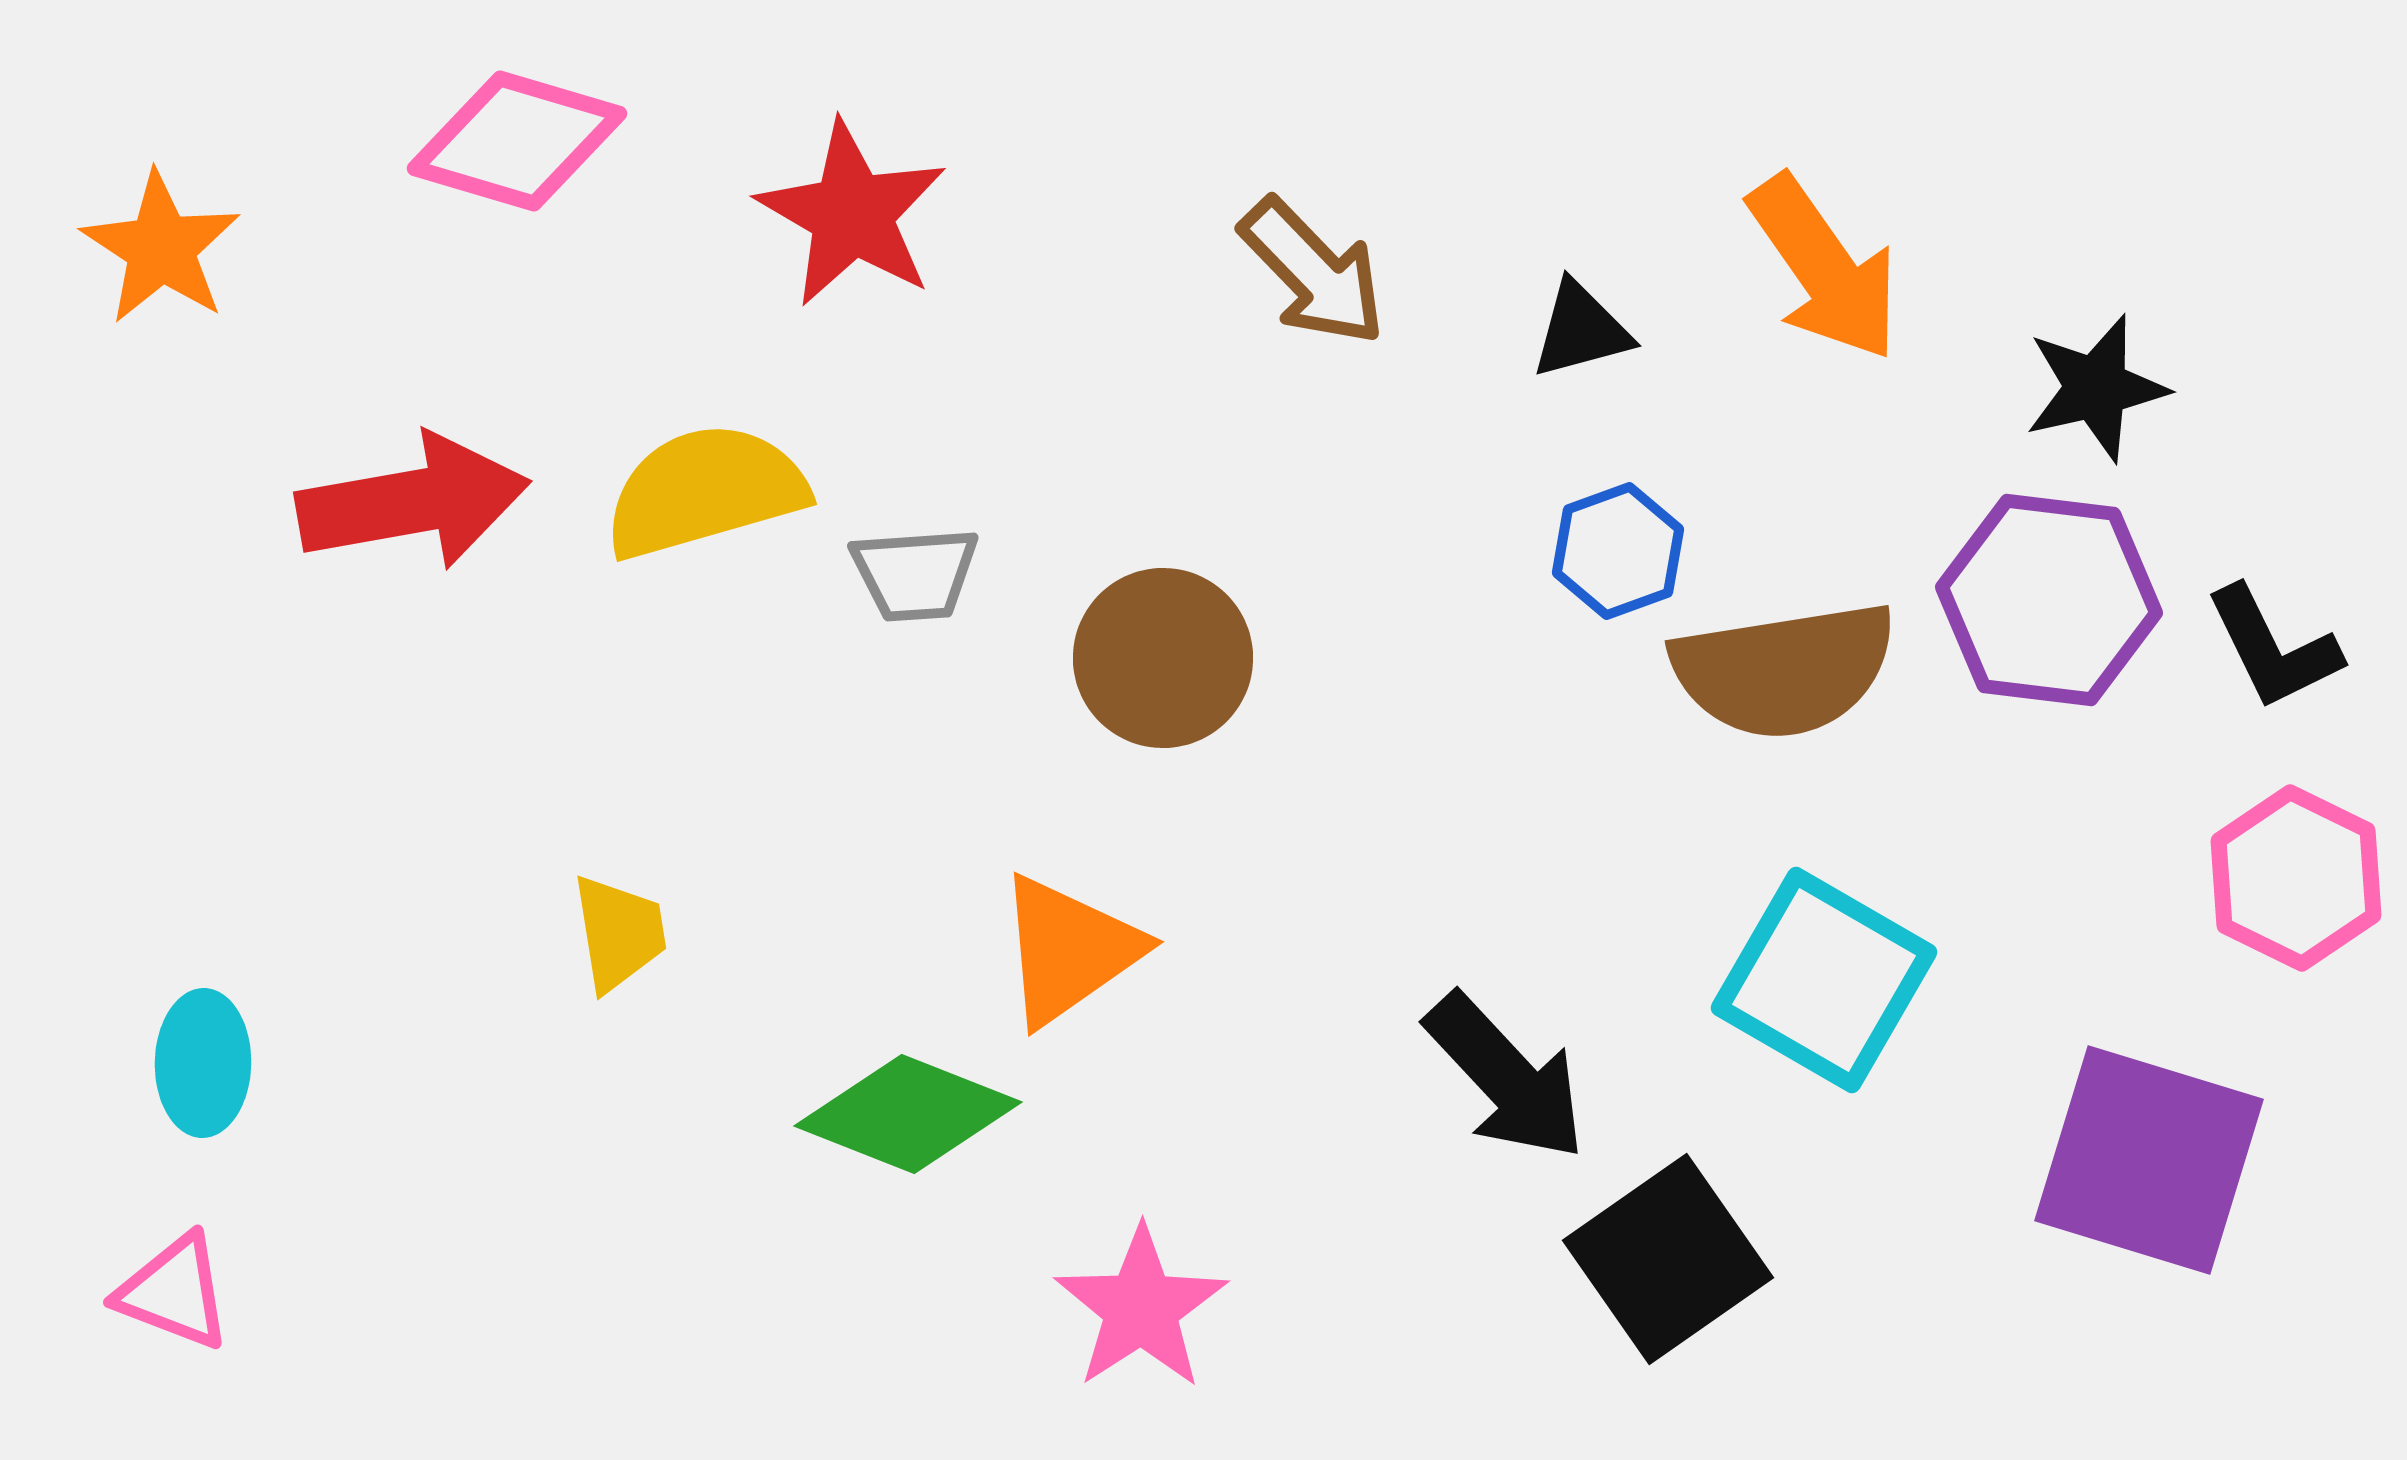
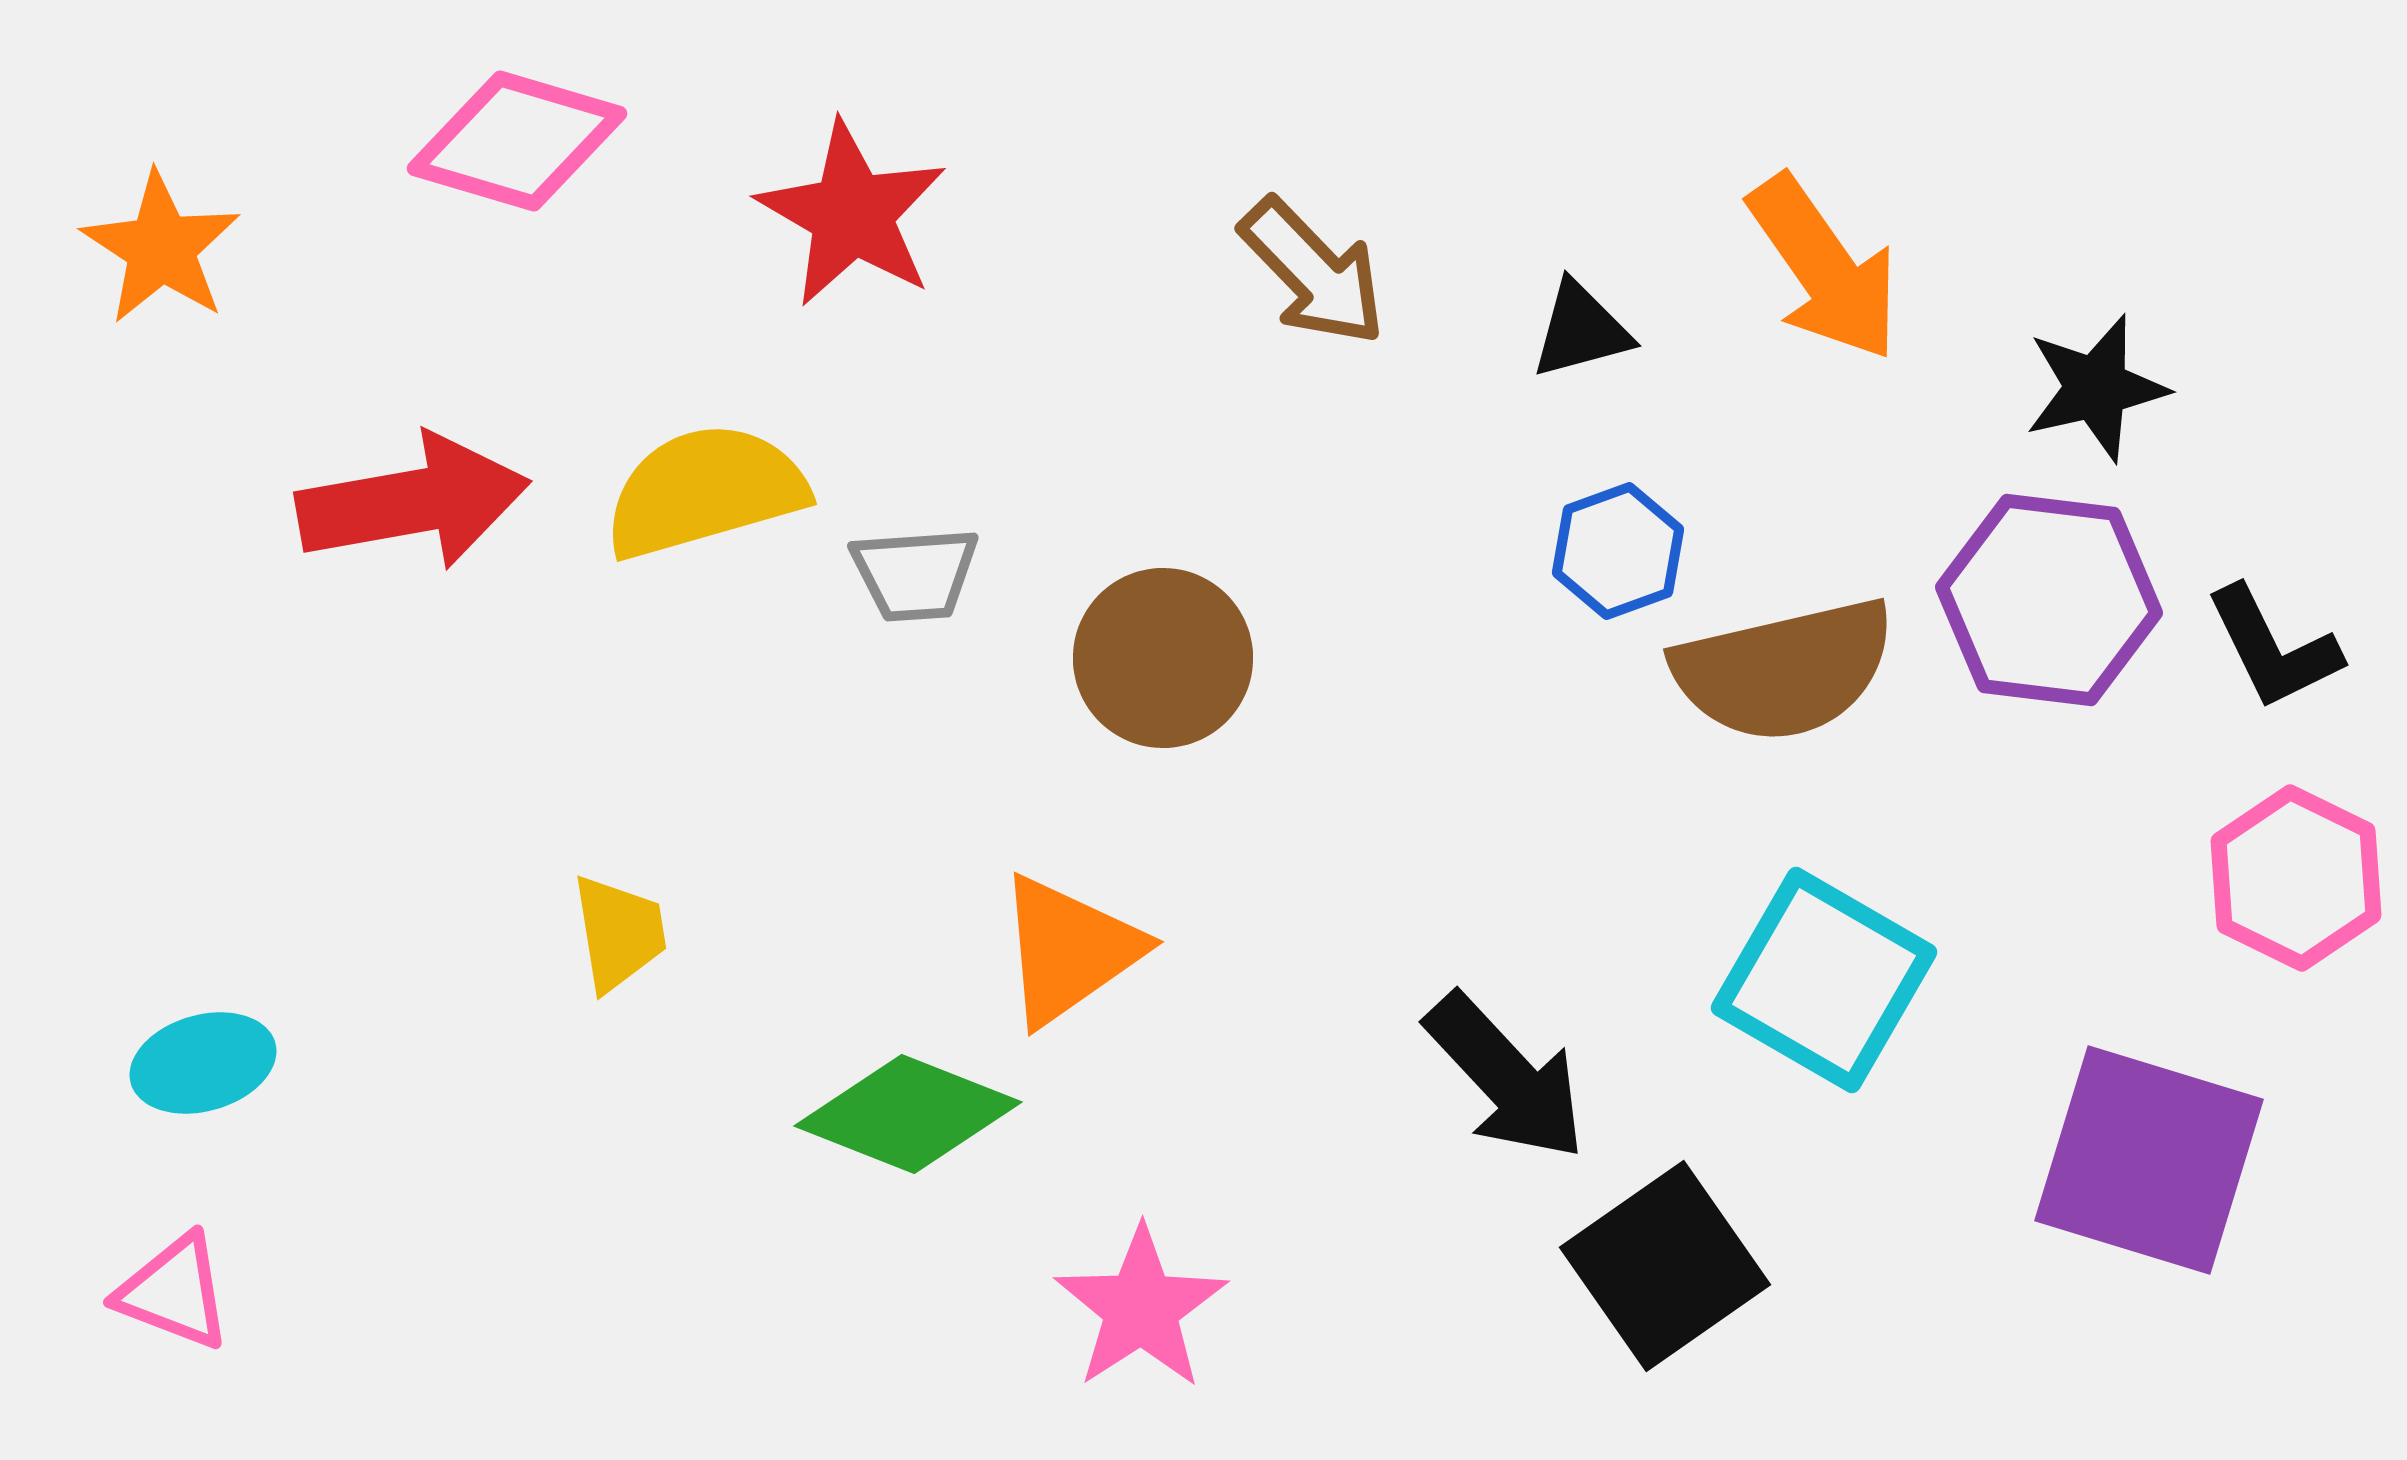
brown semicircle: rotated 4 degrees counterclockwise
cyan ellipse: rotated 73 degrees clockwise
black square: moved 3 px left, 7 px down
